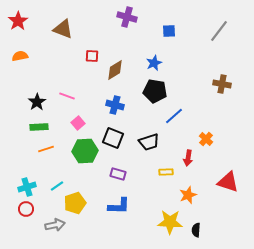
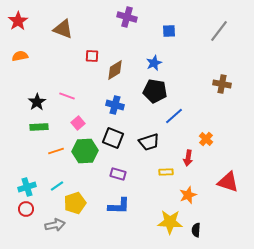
orange line: moved 10 px right, 2 px down
